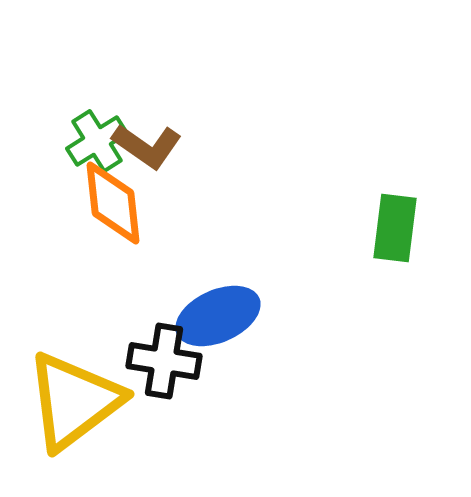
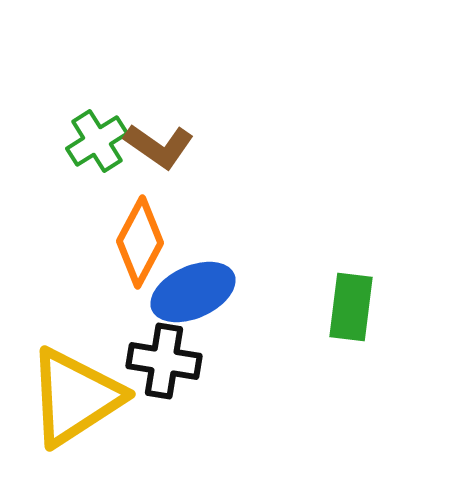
brown L-shape: moved 12 px right
orange diamond: moved 27 px right, 39 px down; rotated 34 degrees clockwise
green rectangle: moved 44 px left, 79 px down
blue ellipse: moved 25 px left, 24 px up
yellow triangle: moved 1 px right, 4 px up; rotated 4 degrees clockwise
